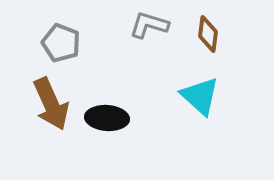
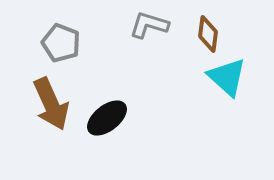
cyan triangle: moved 27 px right, 19 px up
black ellipse: rotated 42 degrees counterclockwise
